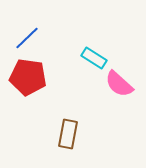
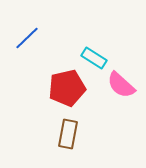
red pentagon: moved 39 px right, 11 px down; rotated 21 degrees counterclockwise
pink semicircle: moved 2 px right, 1 px down
